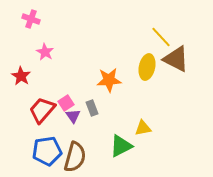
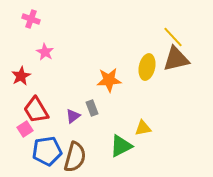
yellow line: moved 12 px right
brown triangle: rotated 40 degrees counterclockwise
red star: rotated 12 degrees clockwise
pink square: moved 41 px left, 26 px down
red trapezoid: moved 6 px left; rotated 72 degrees counterclockwise
purple triangle: rotated 28 degrees clockwise
